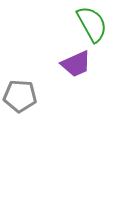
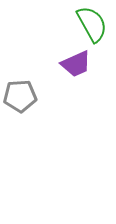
gray pentagon: rotated 8 degrees counterclockwise
